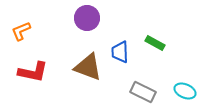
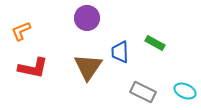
brown triangle: rotated 44 degrees clockwise
red L-shape: moved 4 px up
